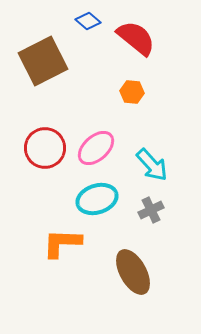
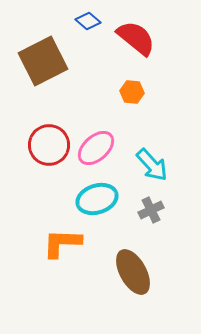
red circle: moved 4 px right, 3 px up
